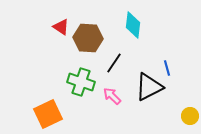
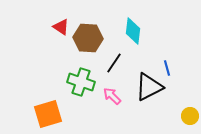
cyan diamond: moved 6 px down
orange square: rotated 8 degrees clockwise
